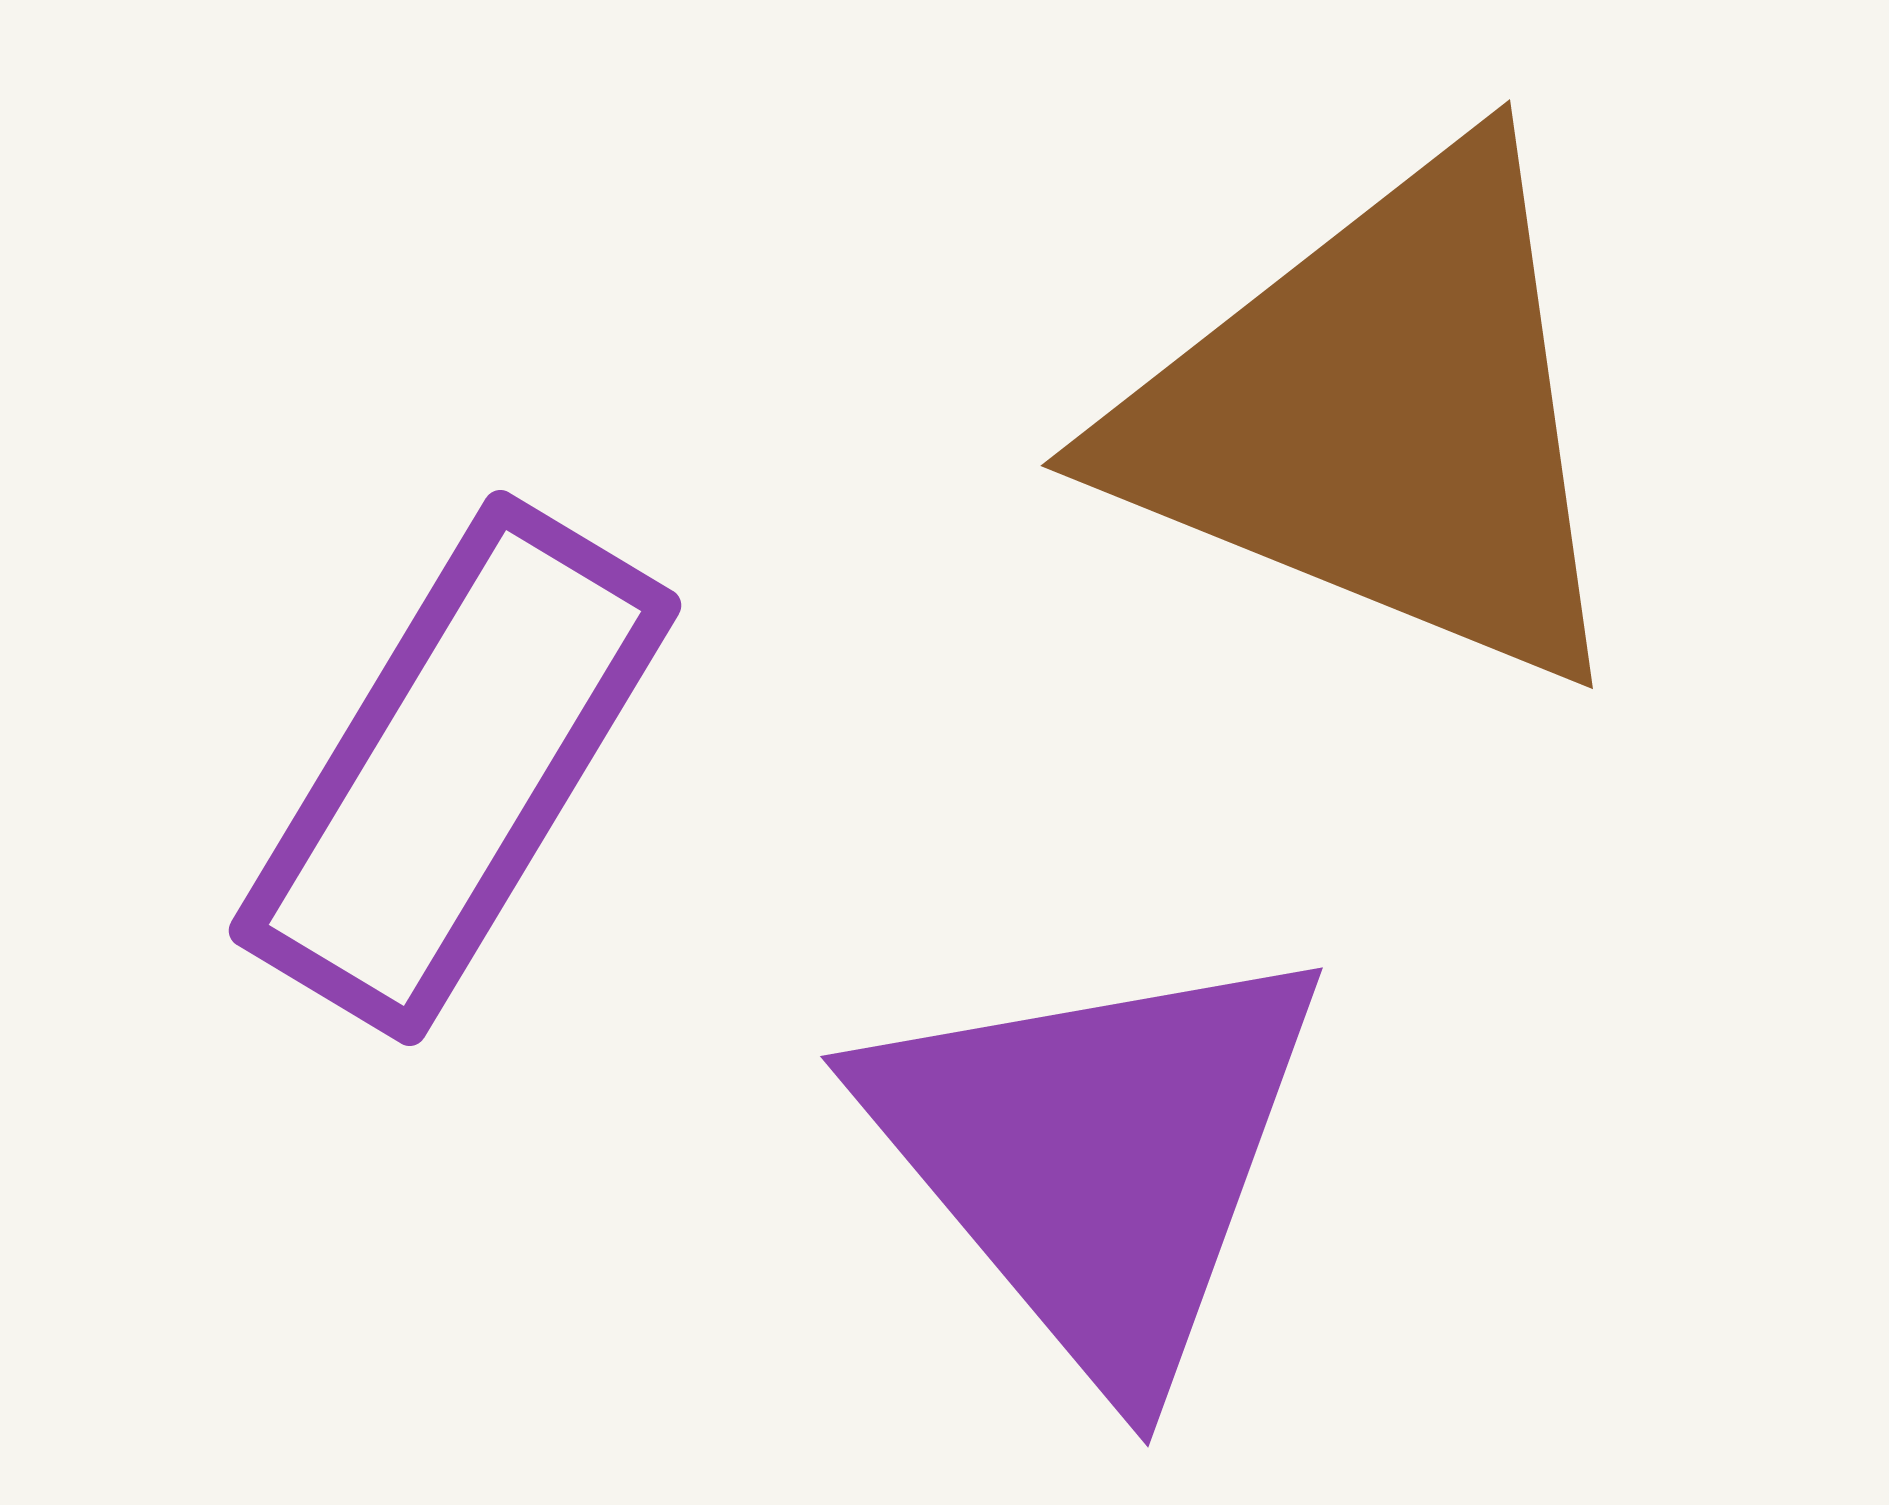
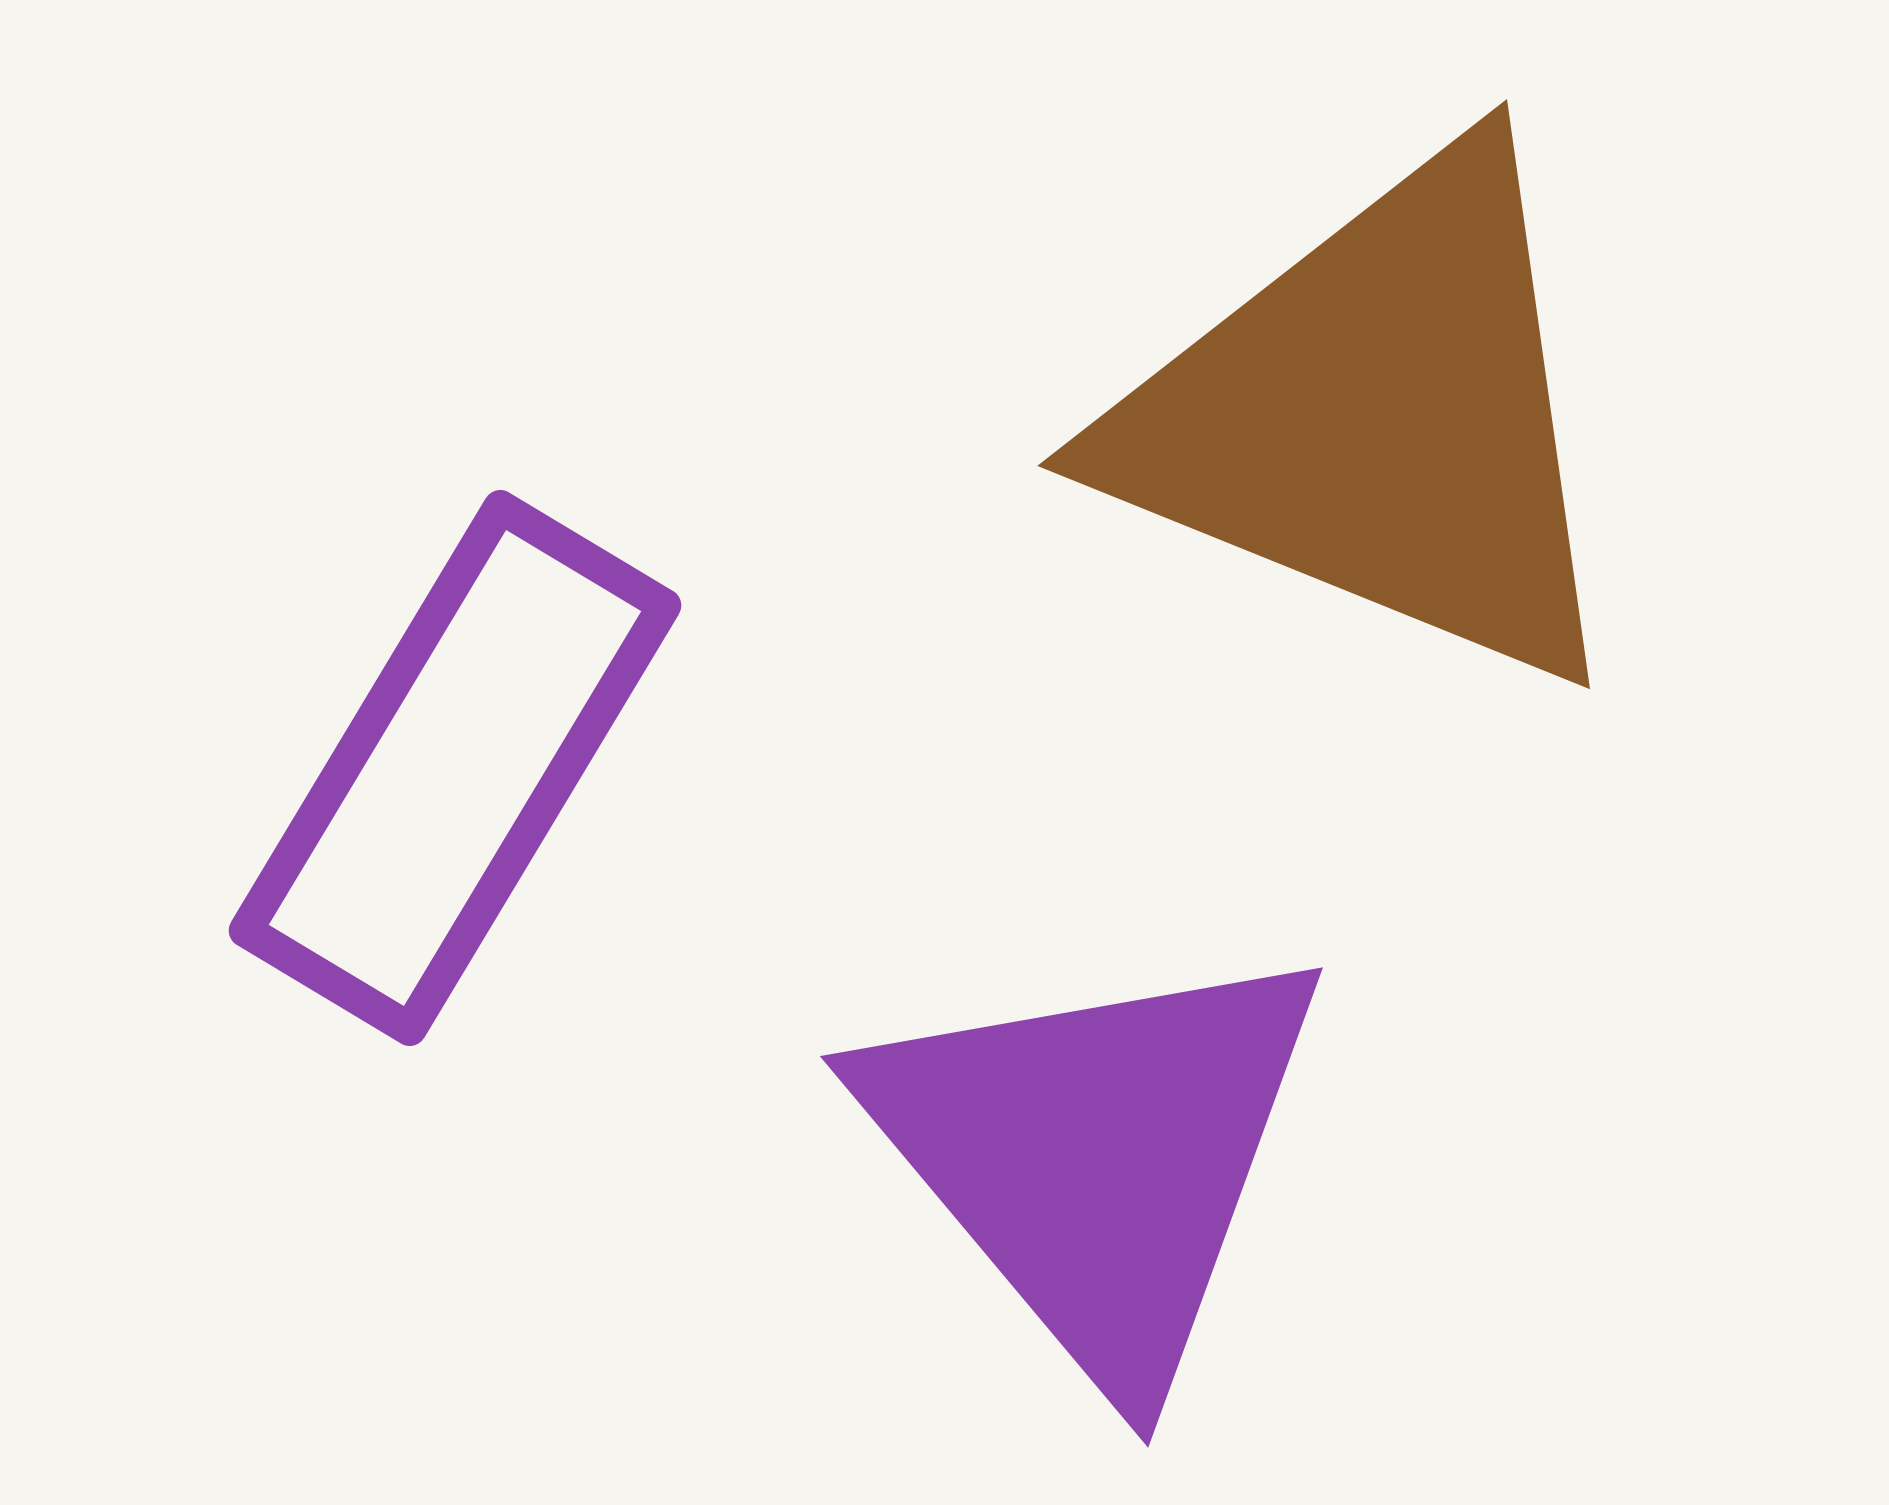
brown triangle: moved 3 px left
